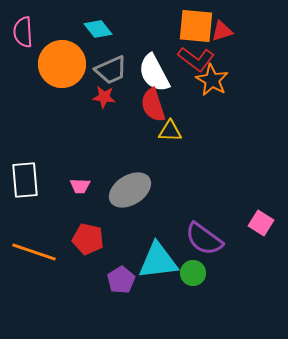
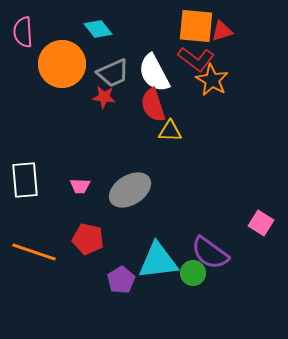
gray trapezoid: moved 2 px right, 3 px down
purple semicircle: moved 6 px right, 14 px down
